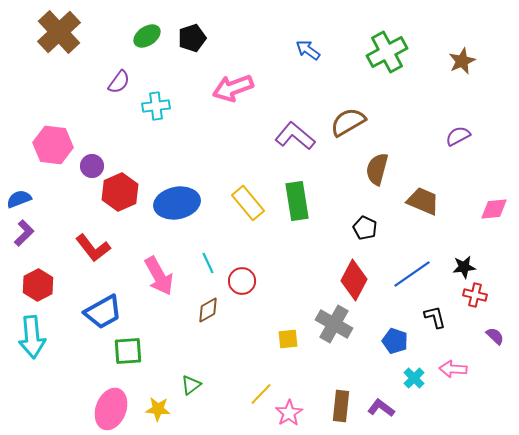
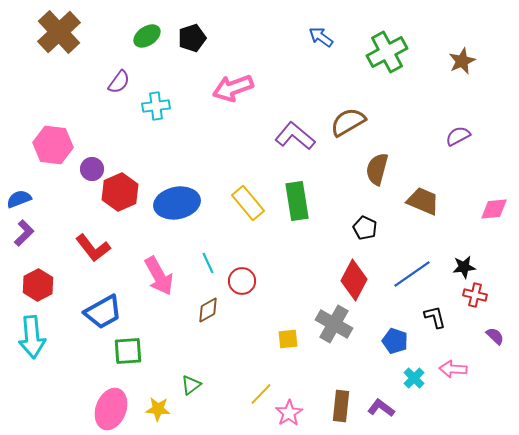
blue arrow at (308, 50): moved 13 px right, 13 px up
purple circle at (92, 166): moved 3 px down
